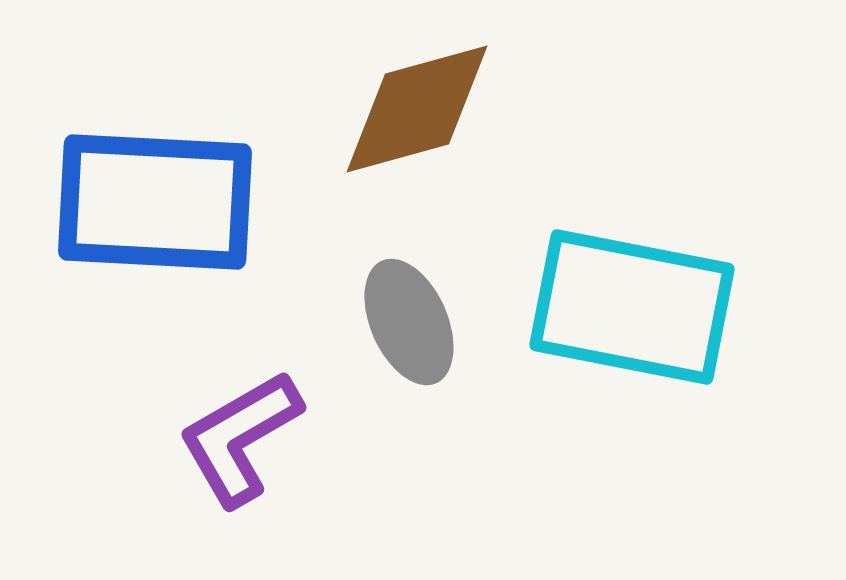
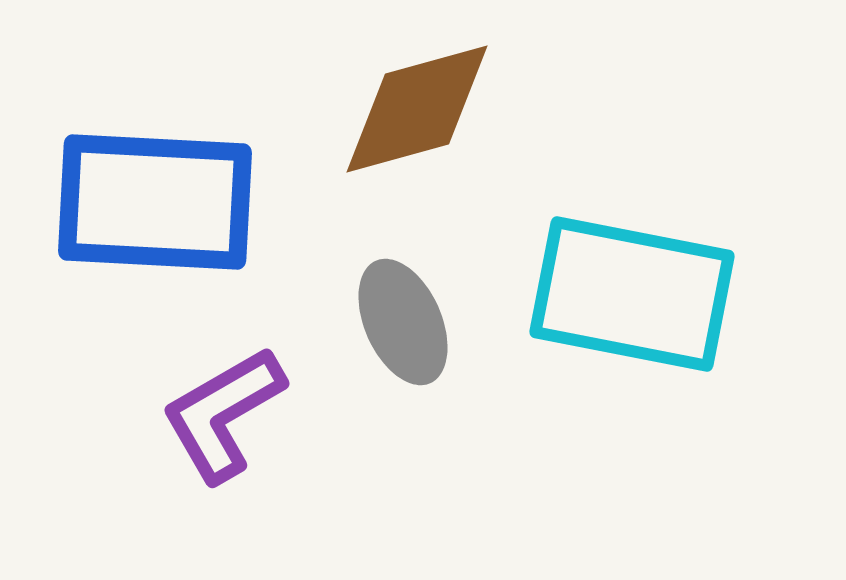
cyan rectangle: moved 13 px up
gray ellipse: moved 6 px left
purple L-shape: moved 17 px left, 24 px up
